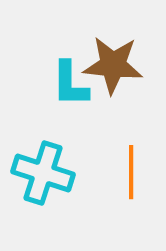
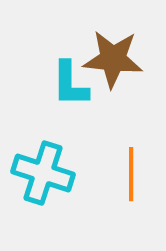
brown star: moved 6 px up
orange line: moved 2 px down
